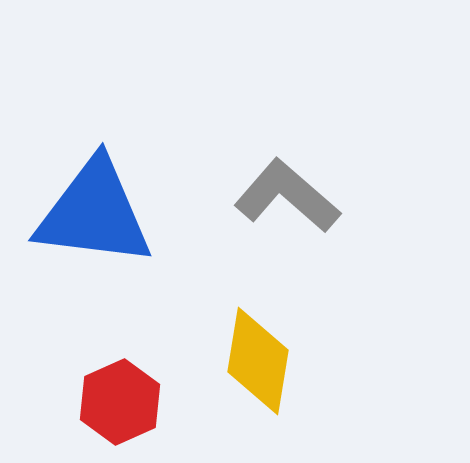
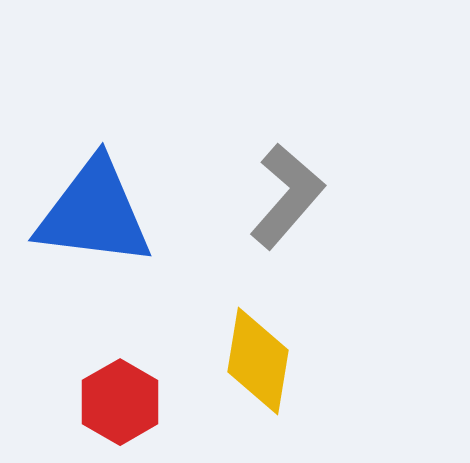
gray L-shape: rotated 90 degrees clockwise
red hexagon: rotated 6 degrees counterclockwise
